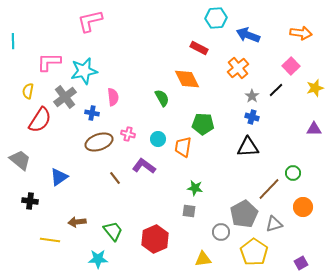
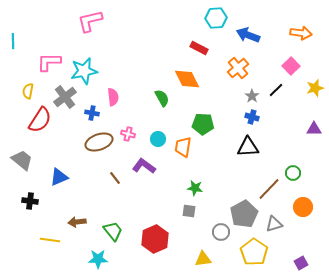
gray trapezoid at (20, 160): moved 2 px right
blue triangle at (59, 177): rotated 12 degrees clockwise
